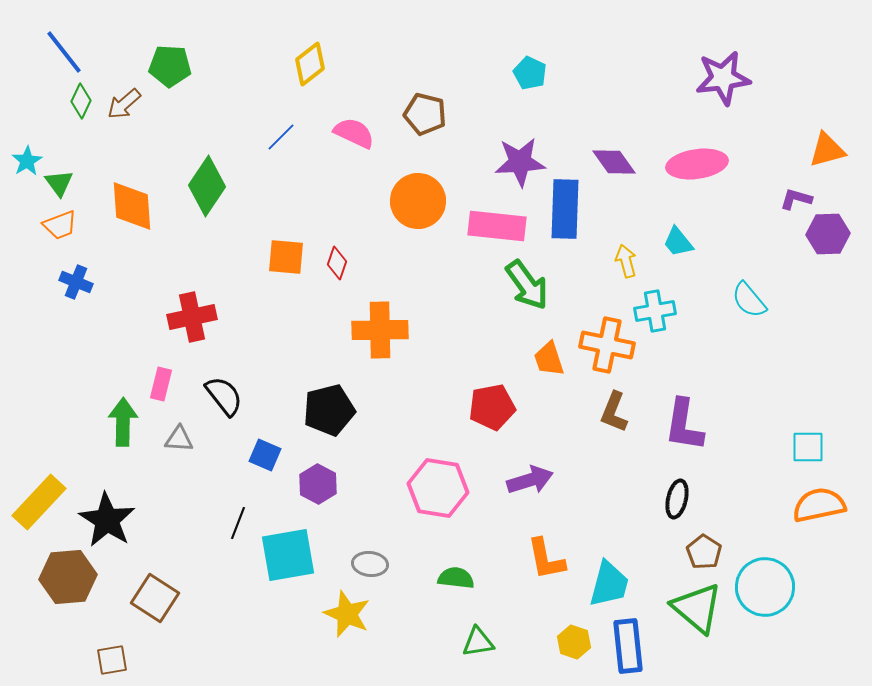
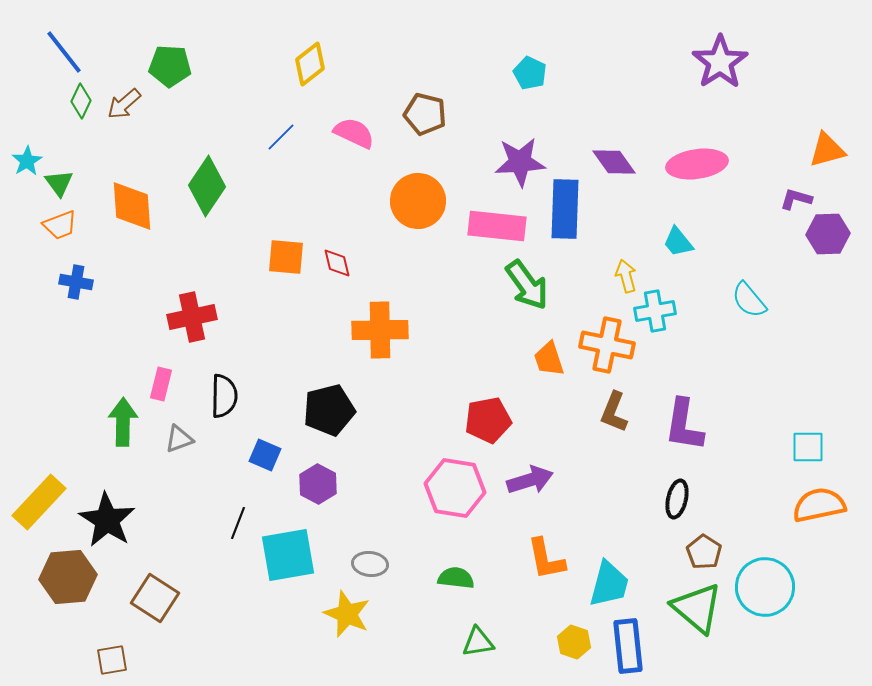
purple star at (723, 78): moved 3 px left, 16 px up; rotated 26 degrees counterclockwise
yellow arrow at (626, 261): moved 15 px down
red diamond at (337, 263): rotated 32 degrees counterclockwise
blue cross at (76, 282): rotated 12 degrees counterclockwise
black semicircle at (224, 396): rotated 39 degrees clockwise
red pentagon at (492, 407): moved 4 px left, 13 px down
gray triangle at (179, 439): rotated 24 degrees counterclockwise
pink hexagon at (438, 488): moved 17 px right
